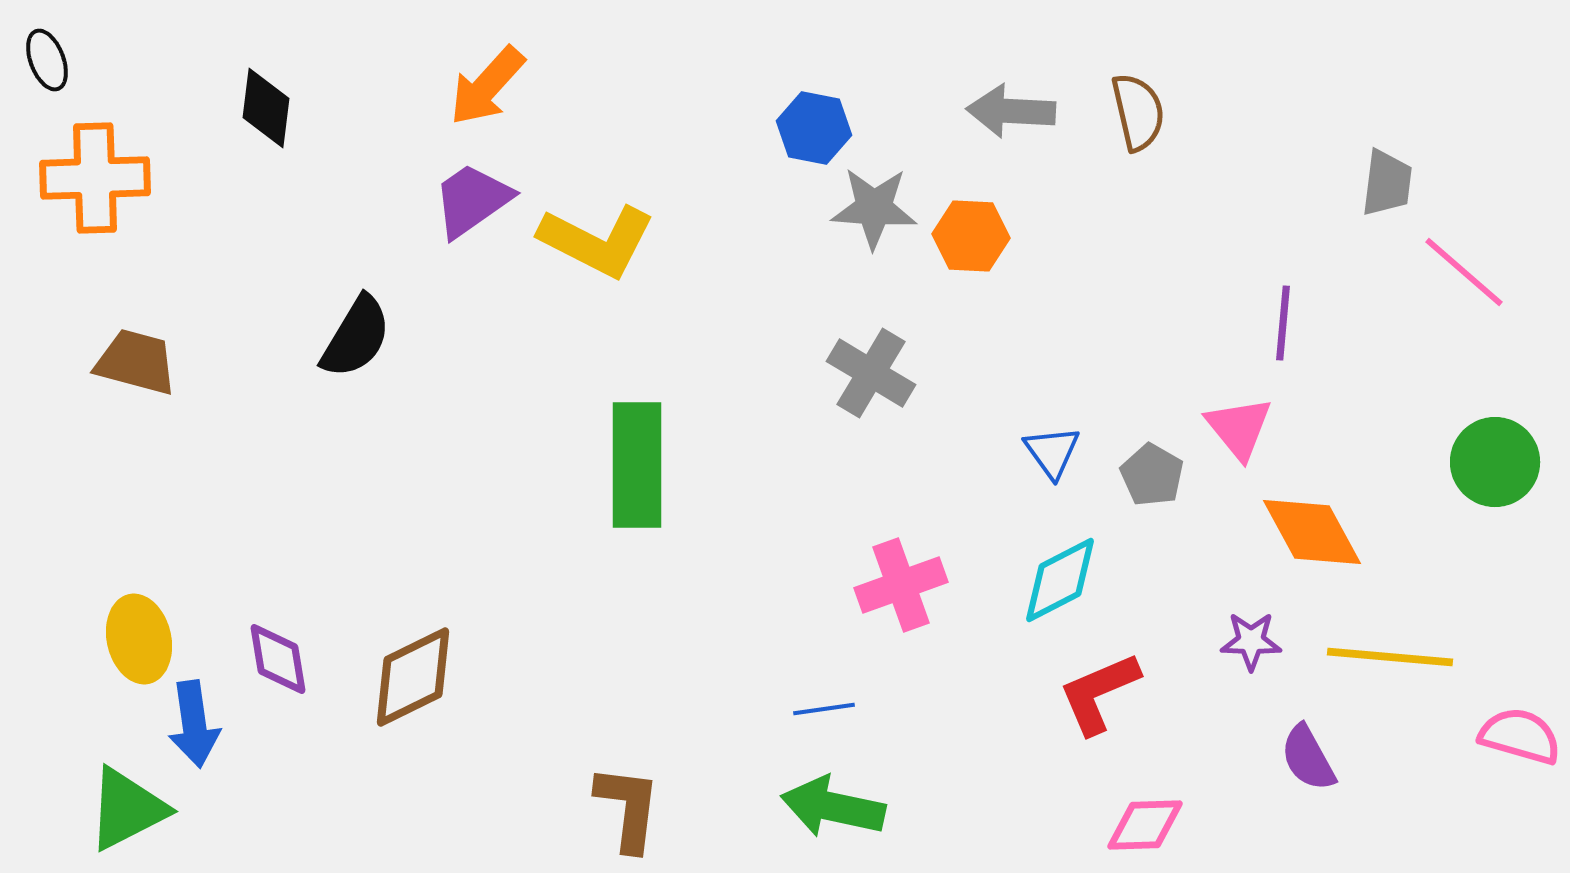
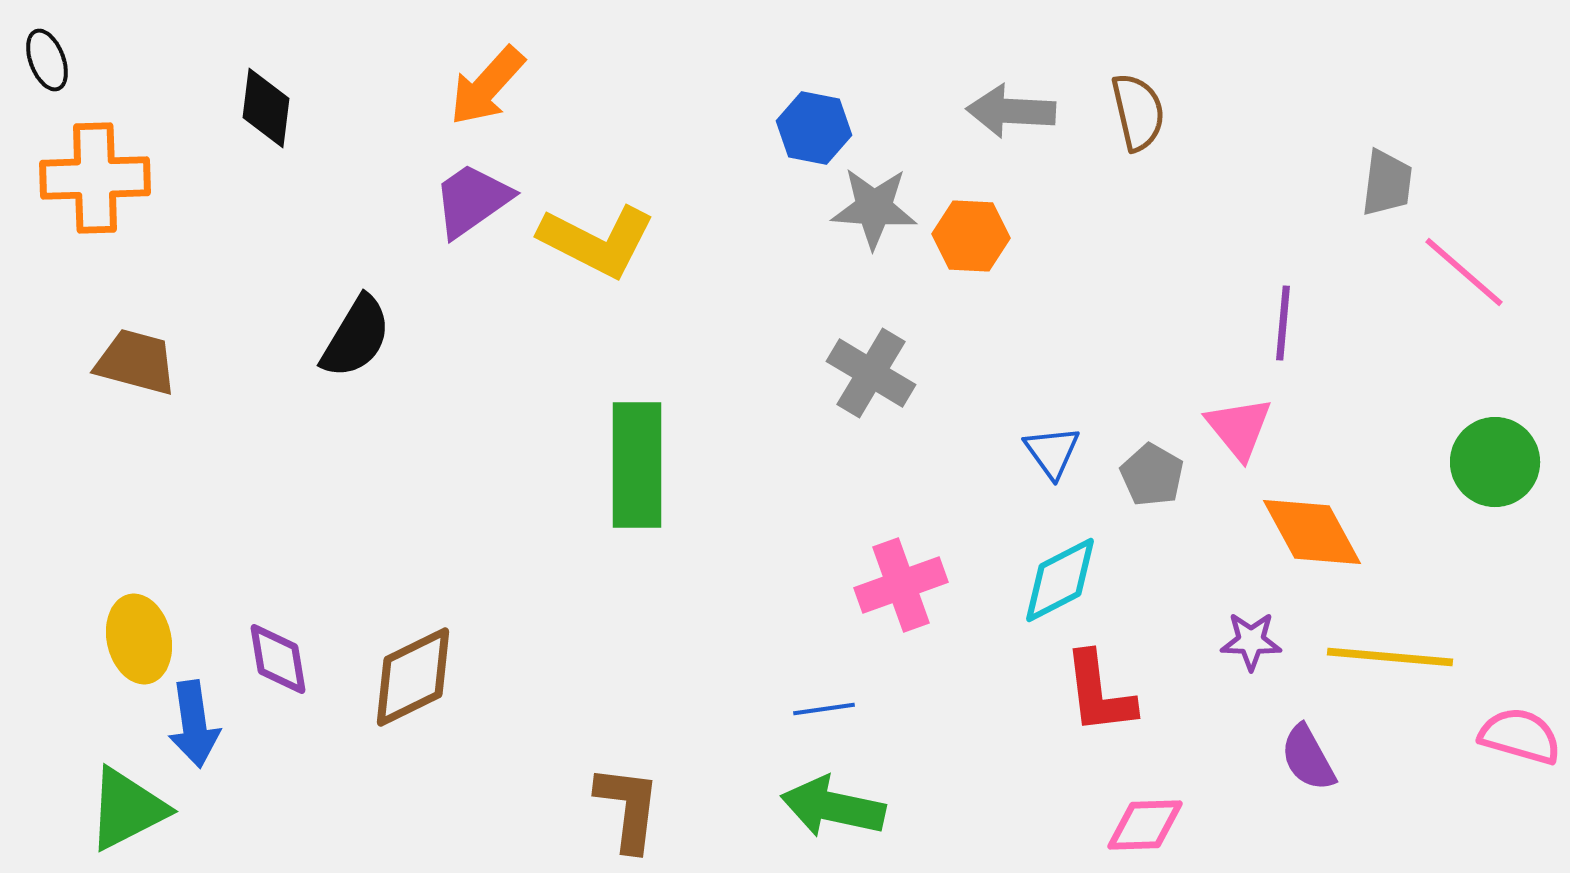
red L-shape: rotated 74 degrees counterclockwise
